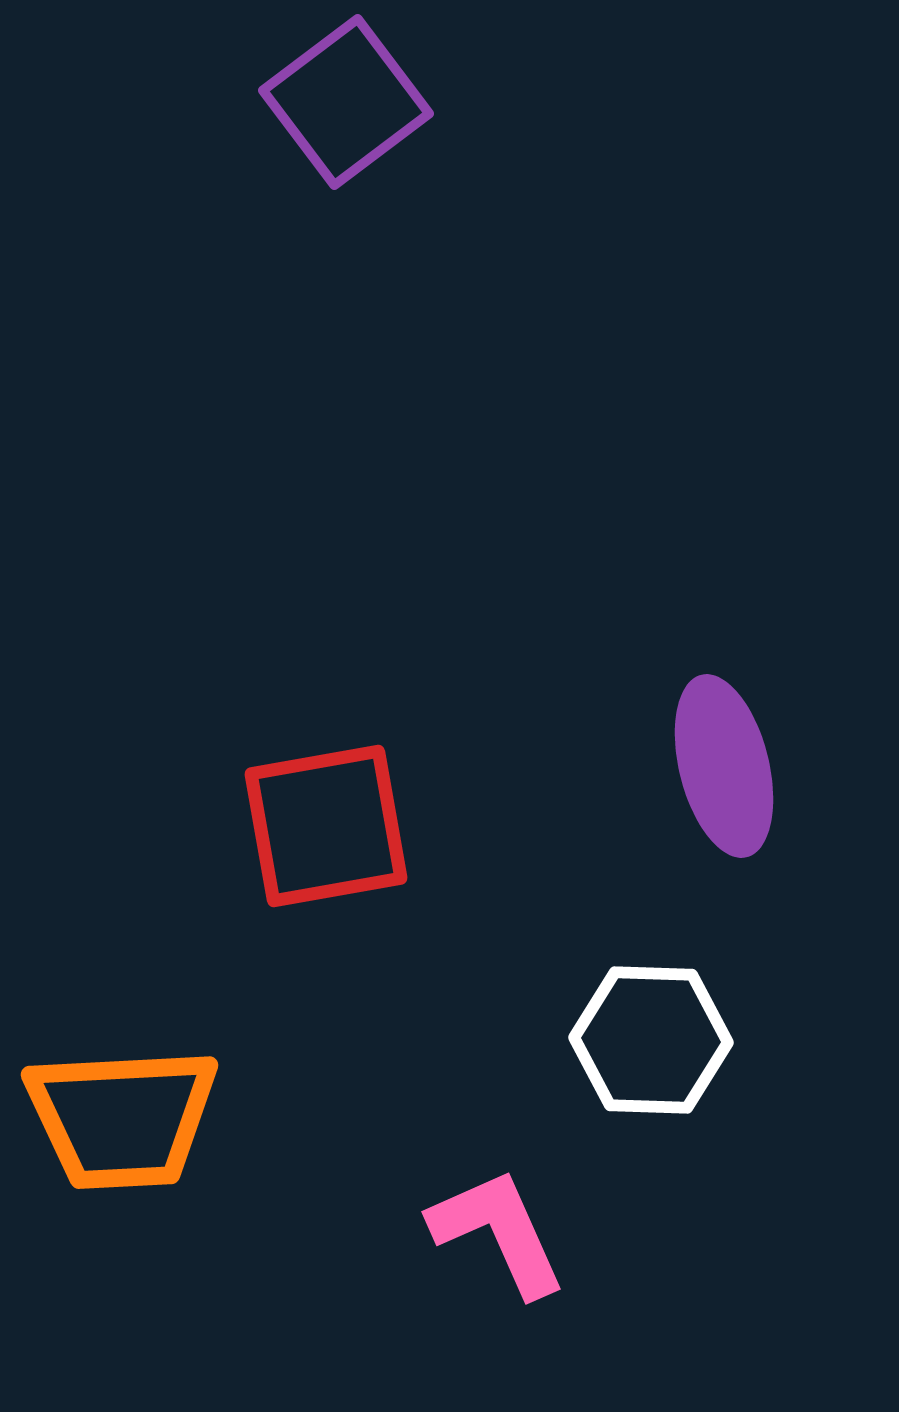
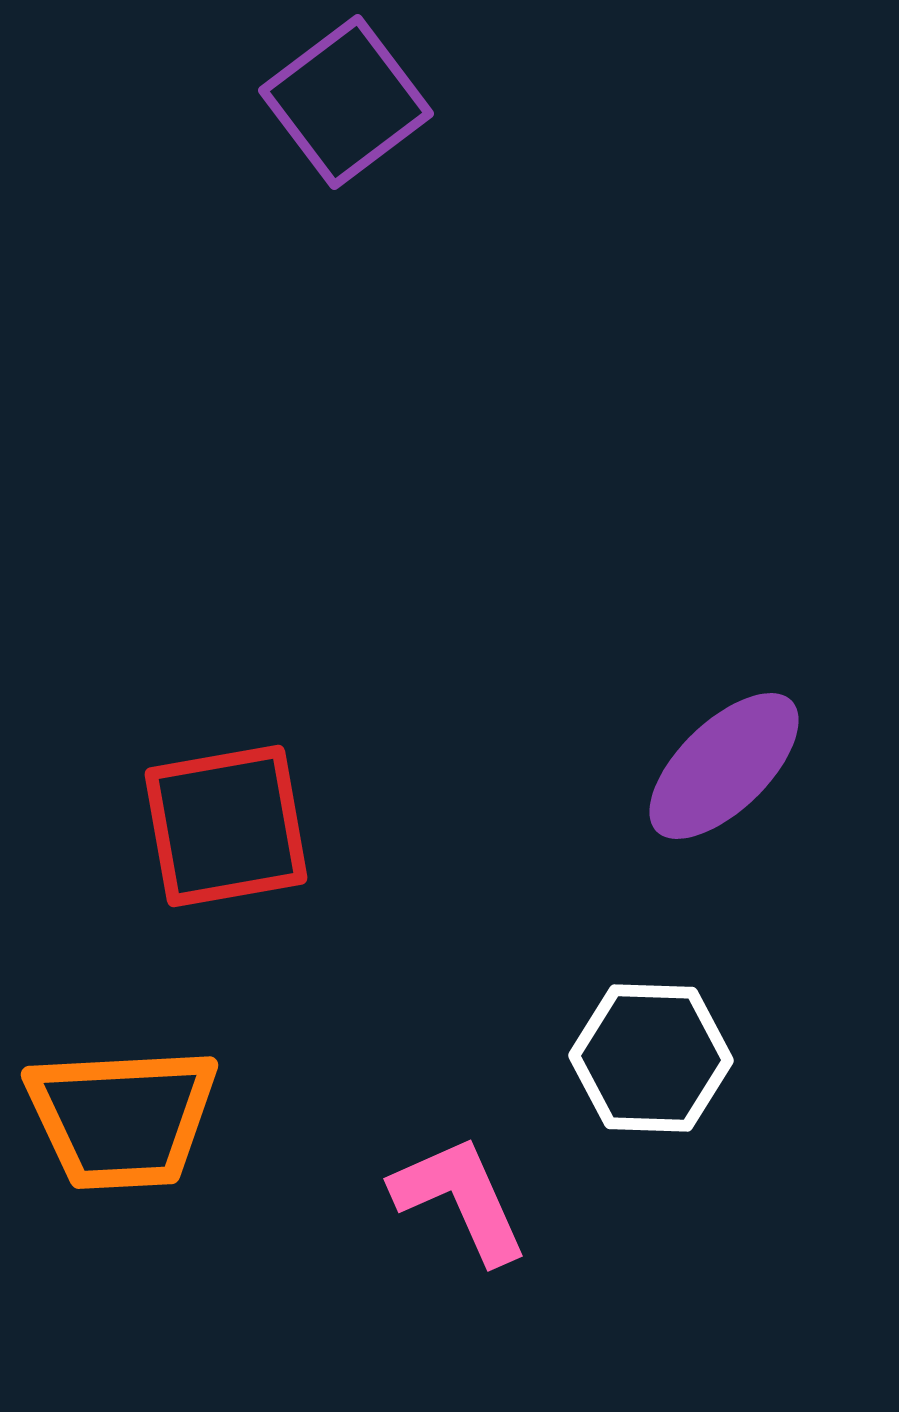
purple ellipse: rotated 60 degrees clockwise
red square: moved 100 px left
white hexagon: moved 18 px down
pink L-shape: moved 38 px left, 33 px up
